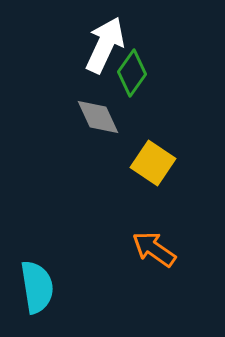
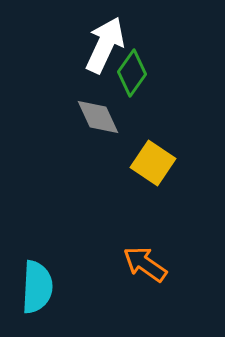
orange arrow: moved 9 px left, 15 px down
cyan semicircle: rotated 12 degrees clockwise
